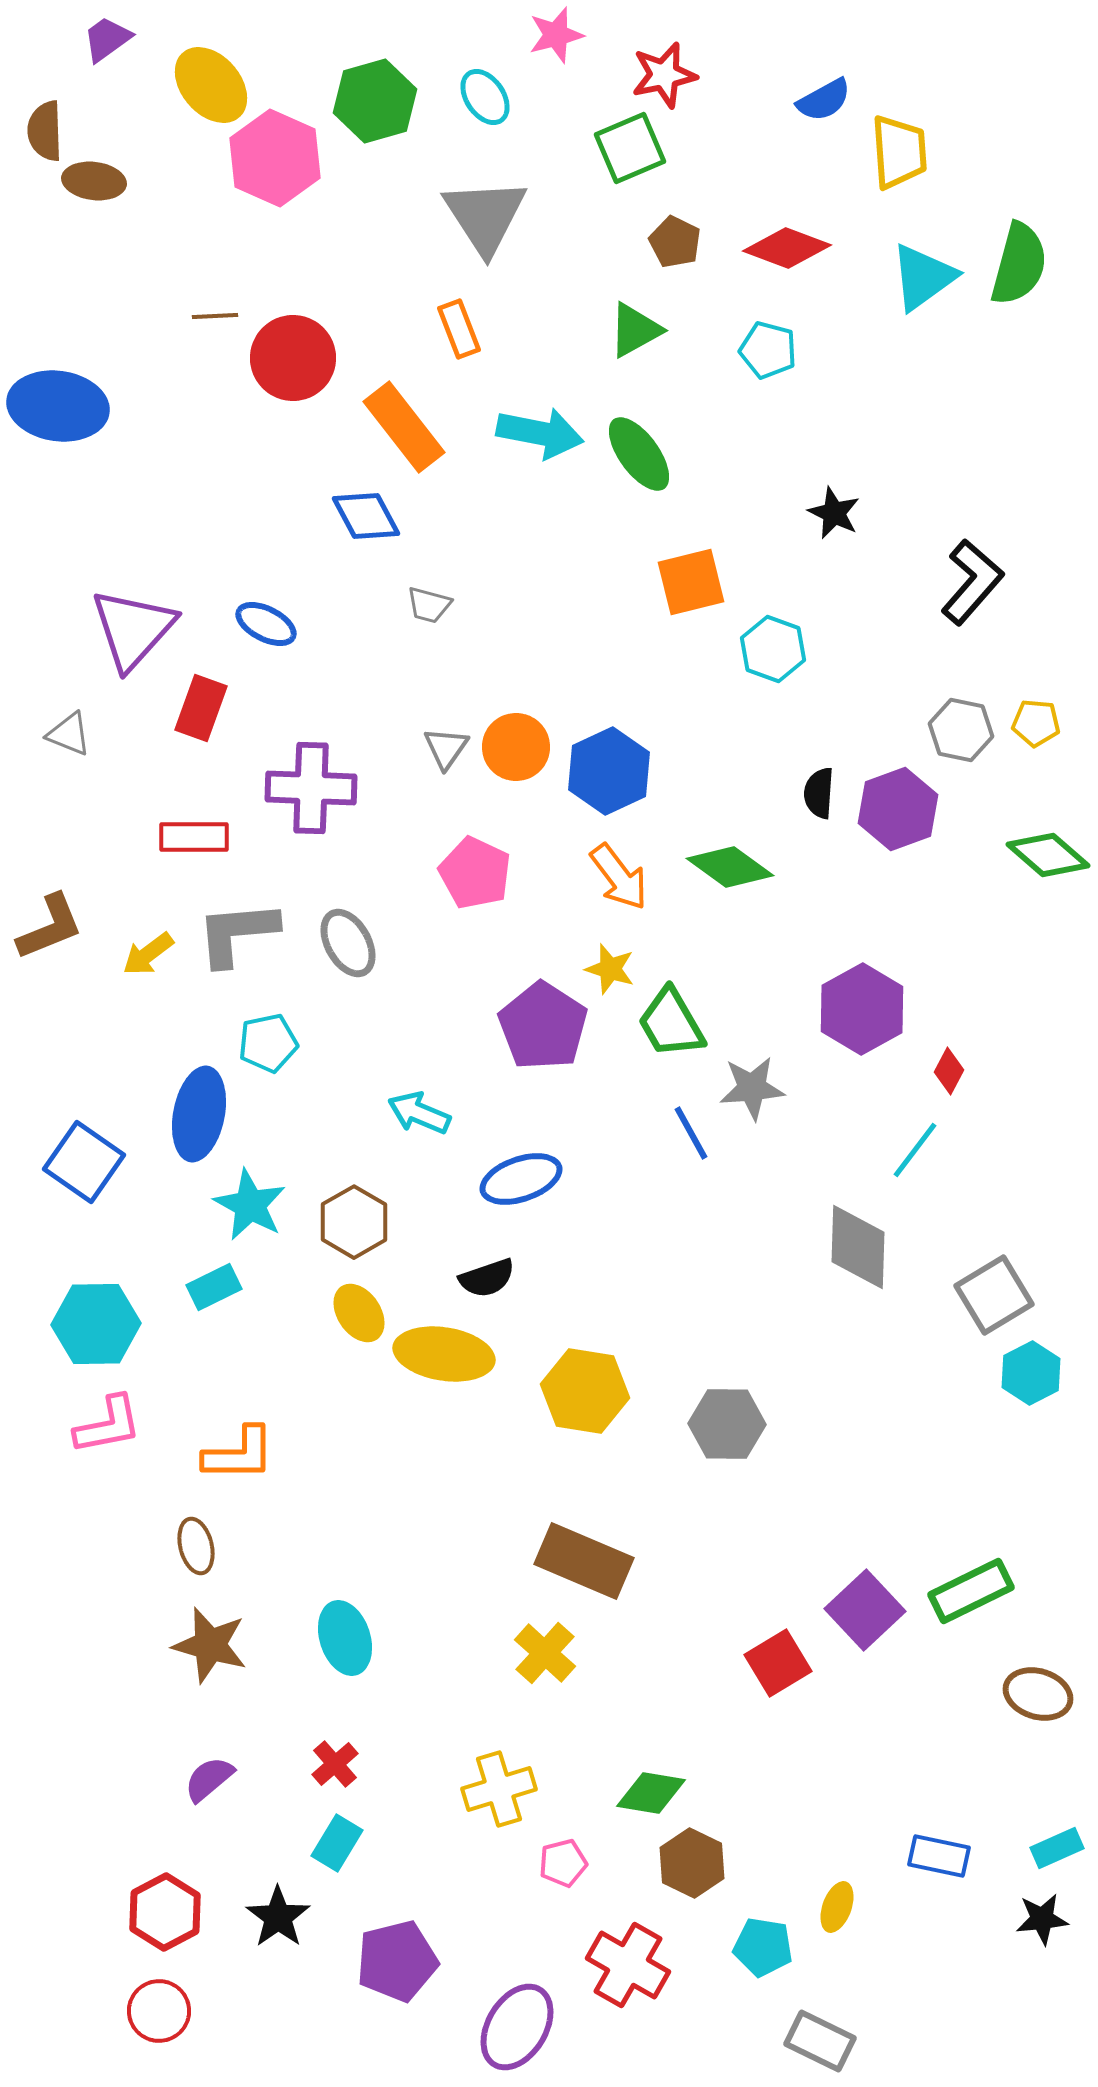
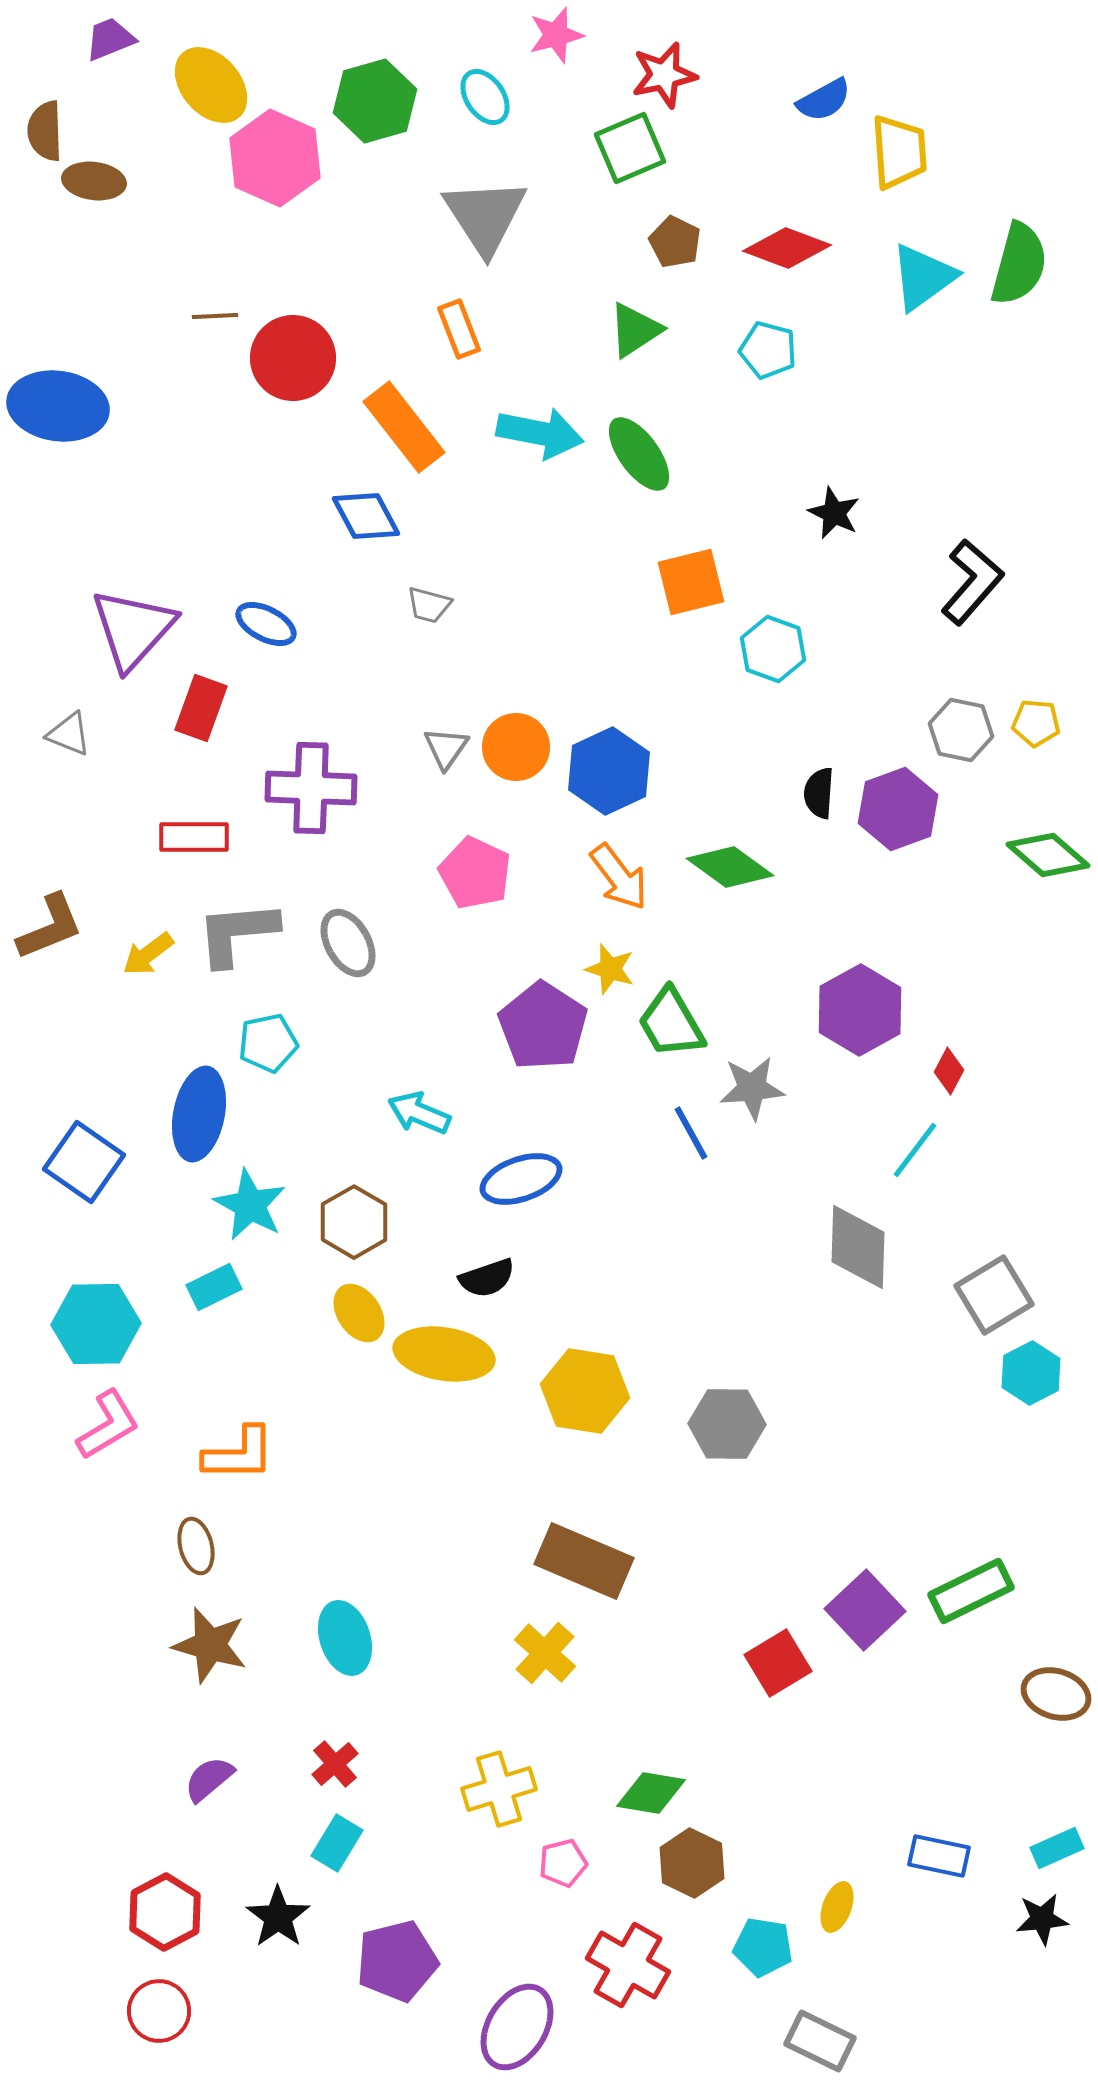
purple trapezoid at (107, 39): moved 3 px right; rotated 14 degrees clockwise
green triangle at (635, 330): rotated 4 degrees counterclockwise
purple hexagon at (862, 1009): moved 2 px left, 1 px down
pink L-shape at (108, 1425): rotated 20 degrees counterclockwise
brown ellipse at (1038, 1694): moved 18 px right
